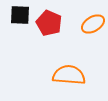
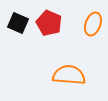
black square: moved 2 px left, 8 px down; rotated 20 degrees clockwise
orange ellipse: rotated 40 degrees counterclockwise
